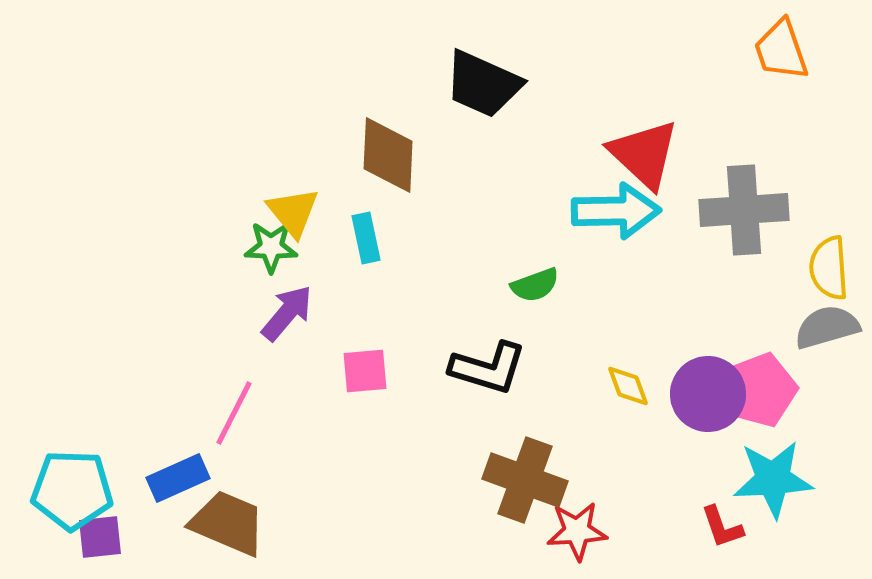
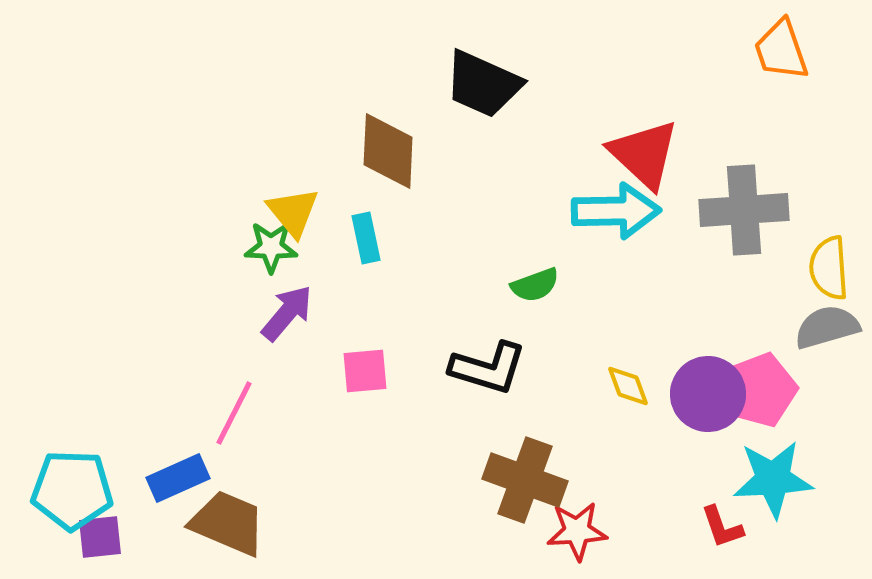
brown diamond: moved 4 px up
